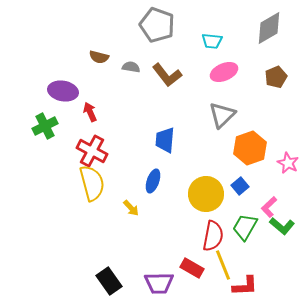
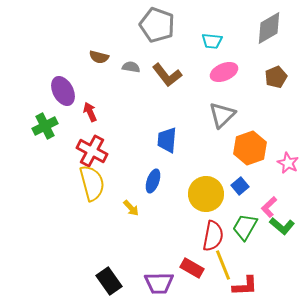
purple ellipse: rotated 52 degrees clockwise
blue trapezoid: moved 2 px right
